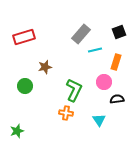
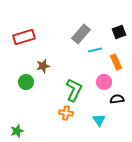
orange rectangle: rotated 42 degrees counterclockwise
brown star: moved 2 px left, 1 px up
green circle: moved 1 px right, 4 px up
